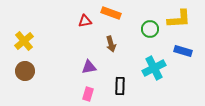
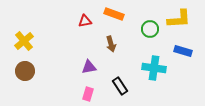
orange rectangle: moved 3 px right, 1 px down
cyan cross: rotated 35 degrees clockwise
black rectangle: rotated 36 degrees counterclockwise
